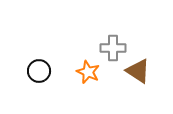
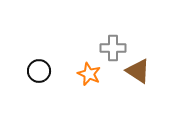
orange star: moved 1 px right, 2 px down
